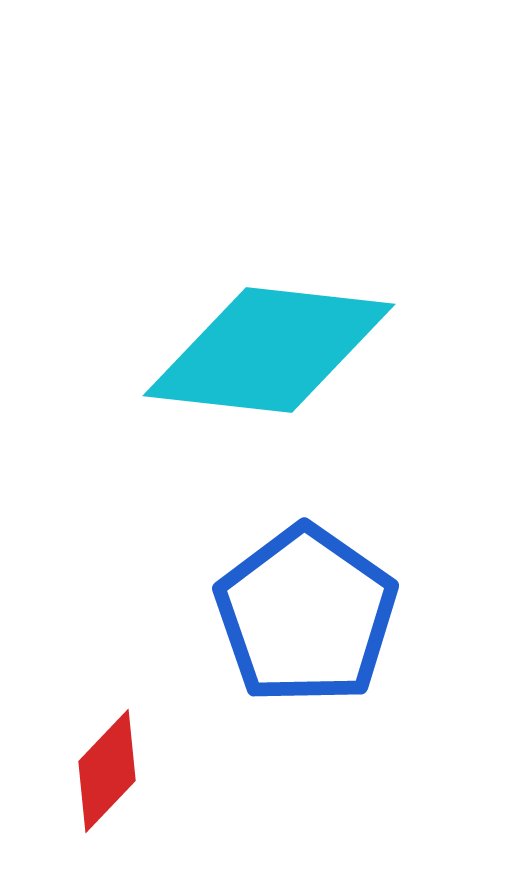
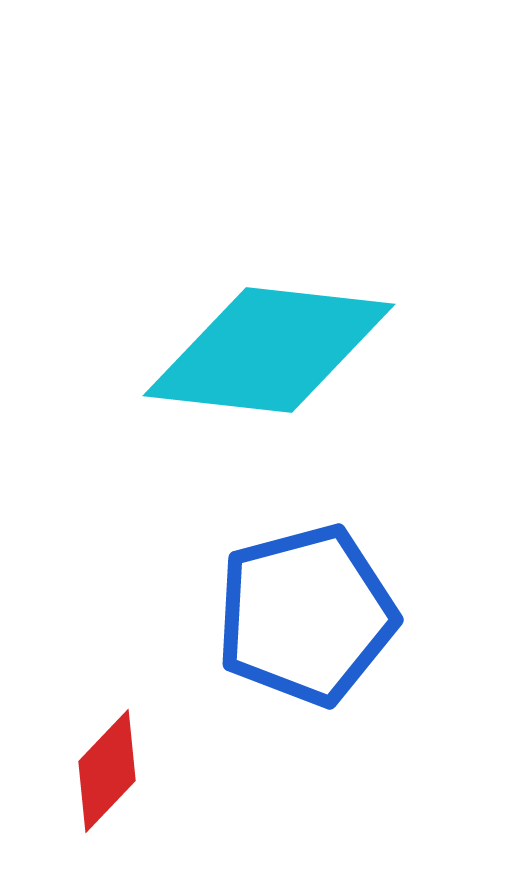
blue pentagon: rotated 22 degrees clockwise
